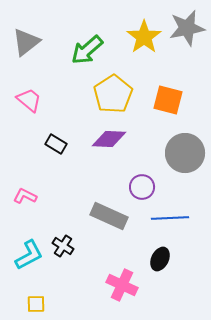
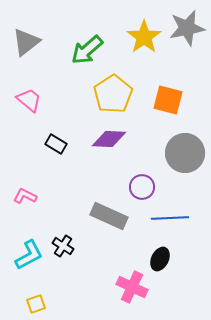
pink cross: moved 10 px right, 2 px down
yellow square: rotated 18 degrees counterclockwise
